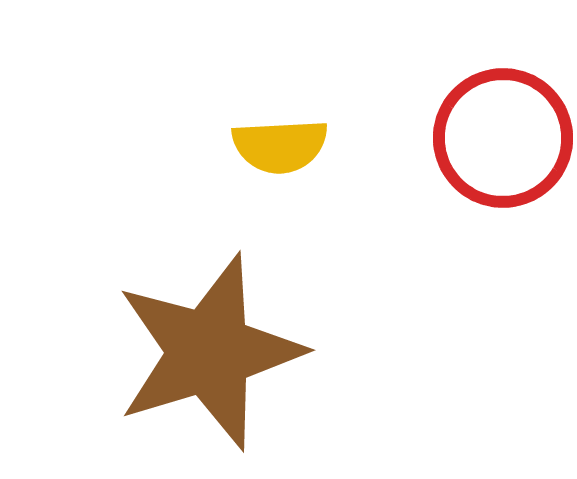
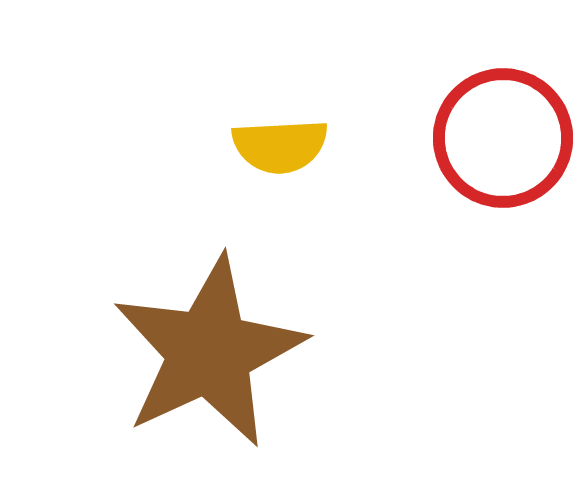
brown star: rotated 8 degrees counterclockwise
